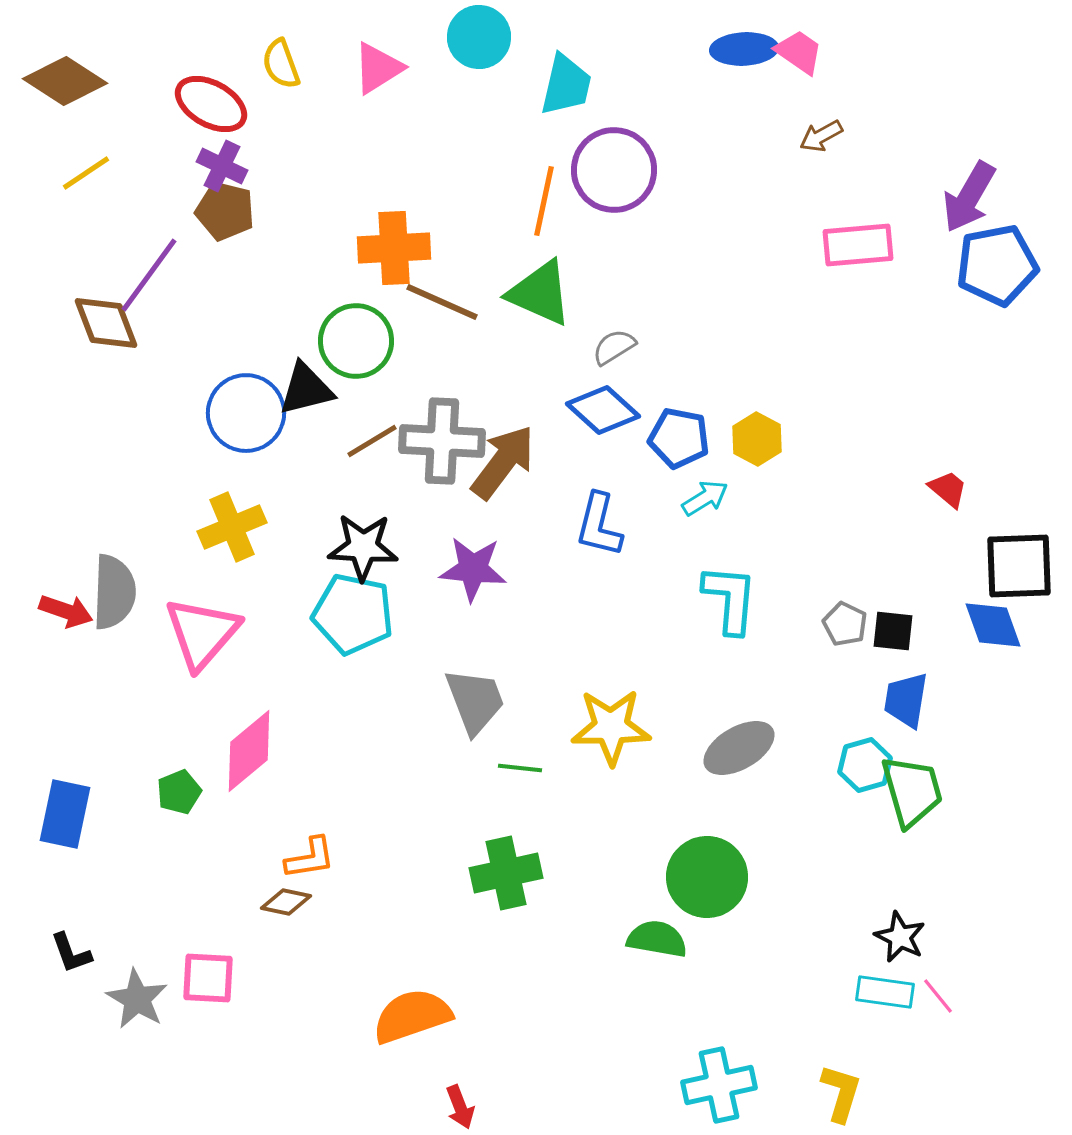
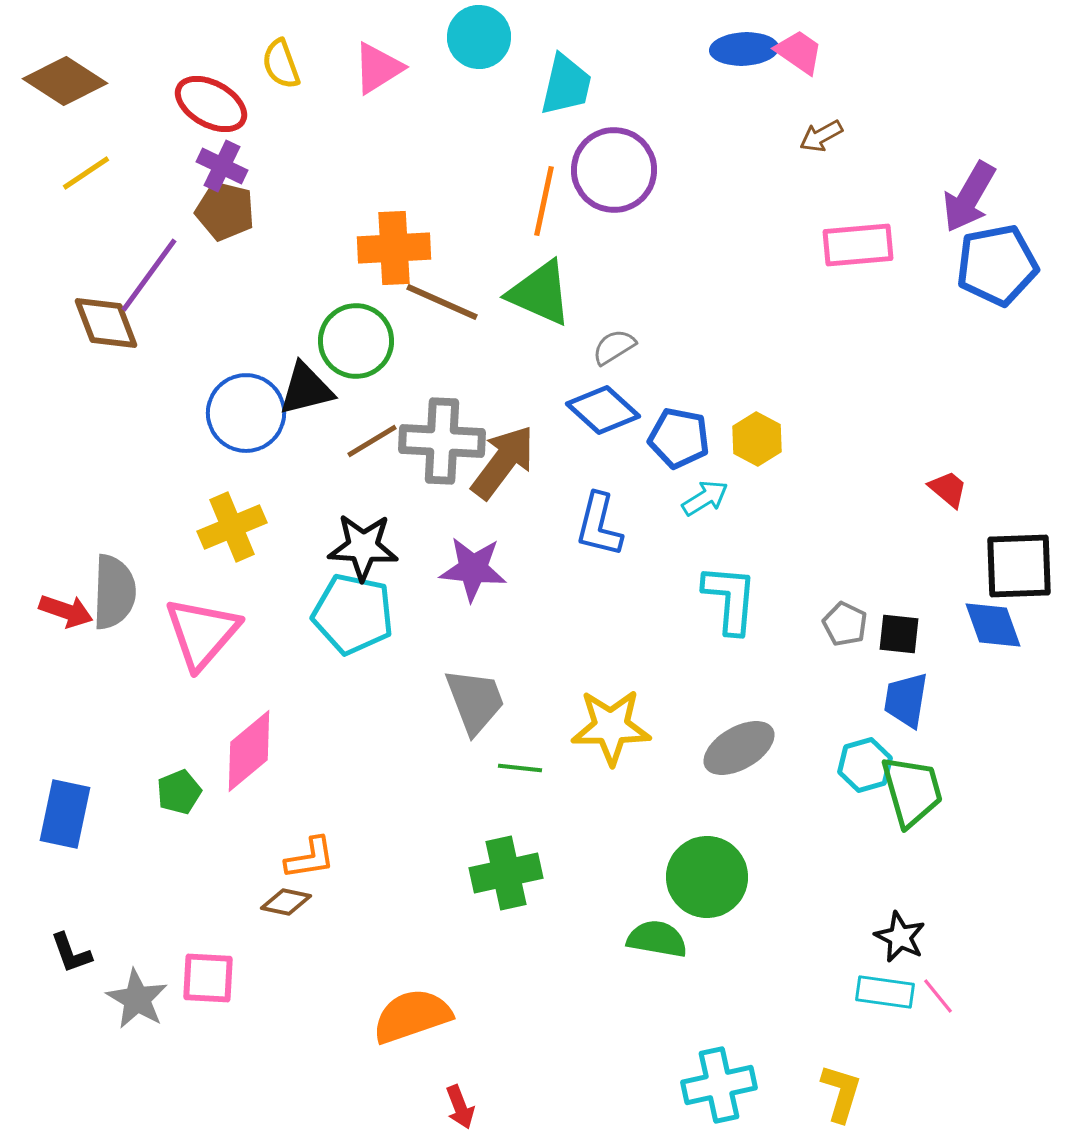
black square at (893, 631): moved 6 px right, 3 px down
